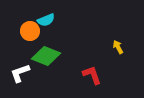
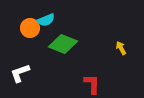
orange circle: moved 3 px up
yellow arrow: moved 3 px right, 1 px down
green diamond: moved 17 px right, 12 px up
red L-shape: moved 9 px down; rotated 20 degrees clockwise
